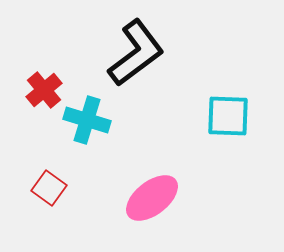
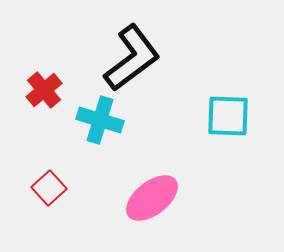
black L-shape: moved 4 px left, 5 px down
cyan cross: moved 13 px right
red square: rotated 12 degrees clockwise
